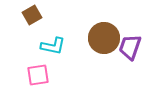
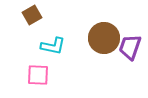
pink square: rotated 10 degrees clockwise
